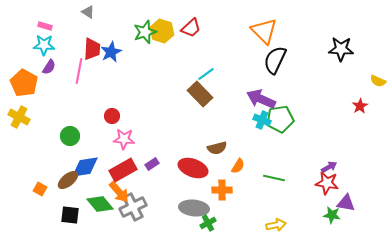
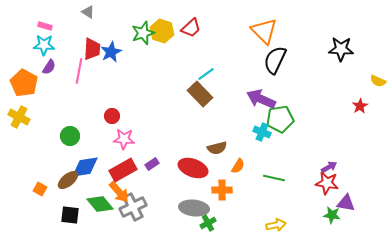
green star at (145, 32): moved 2 px left, 1 px down
cyan cross at (262, 120): moved 12 px down
